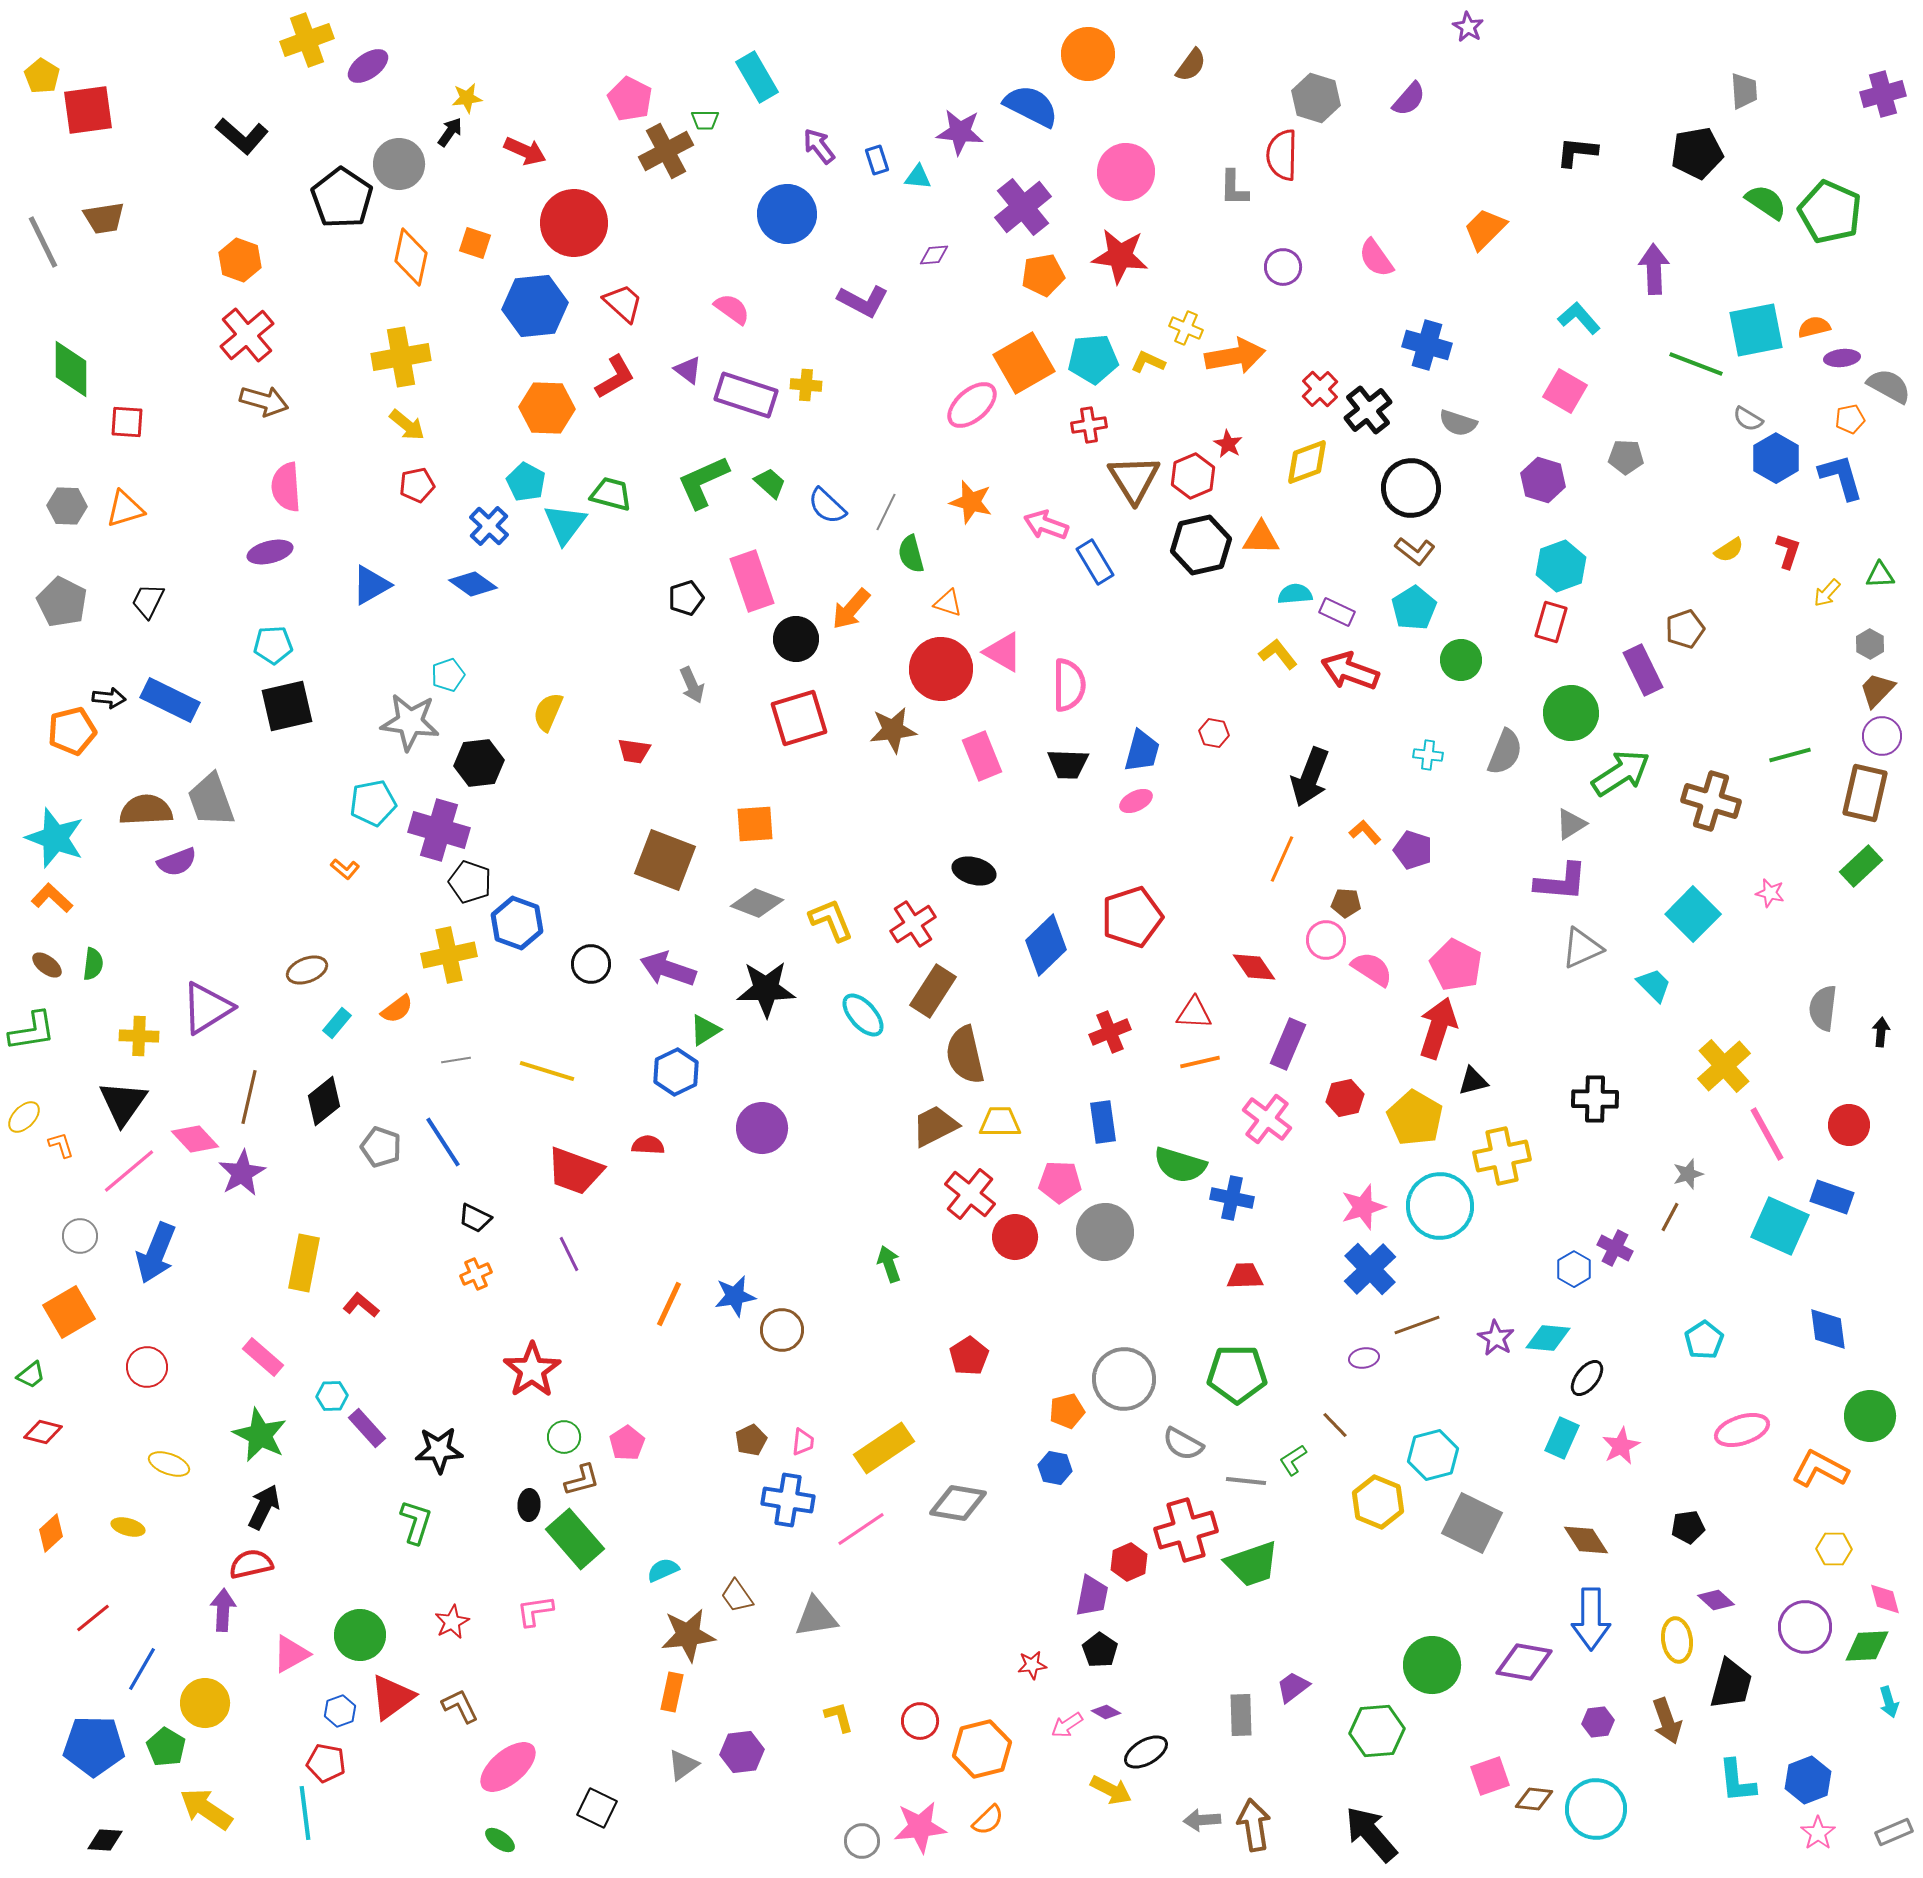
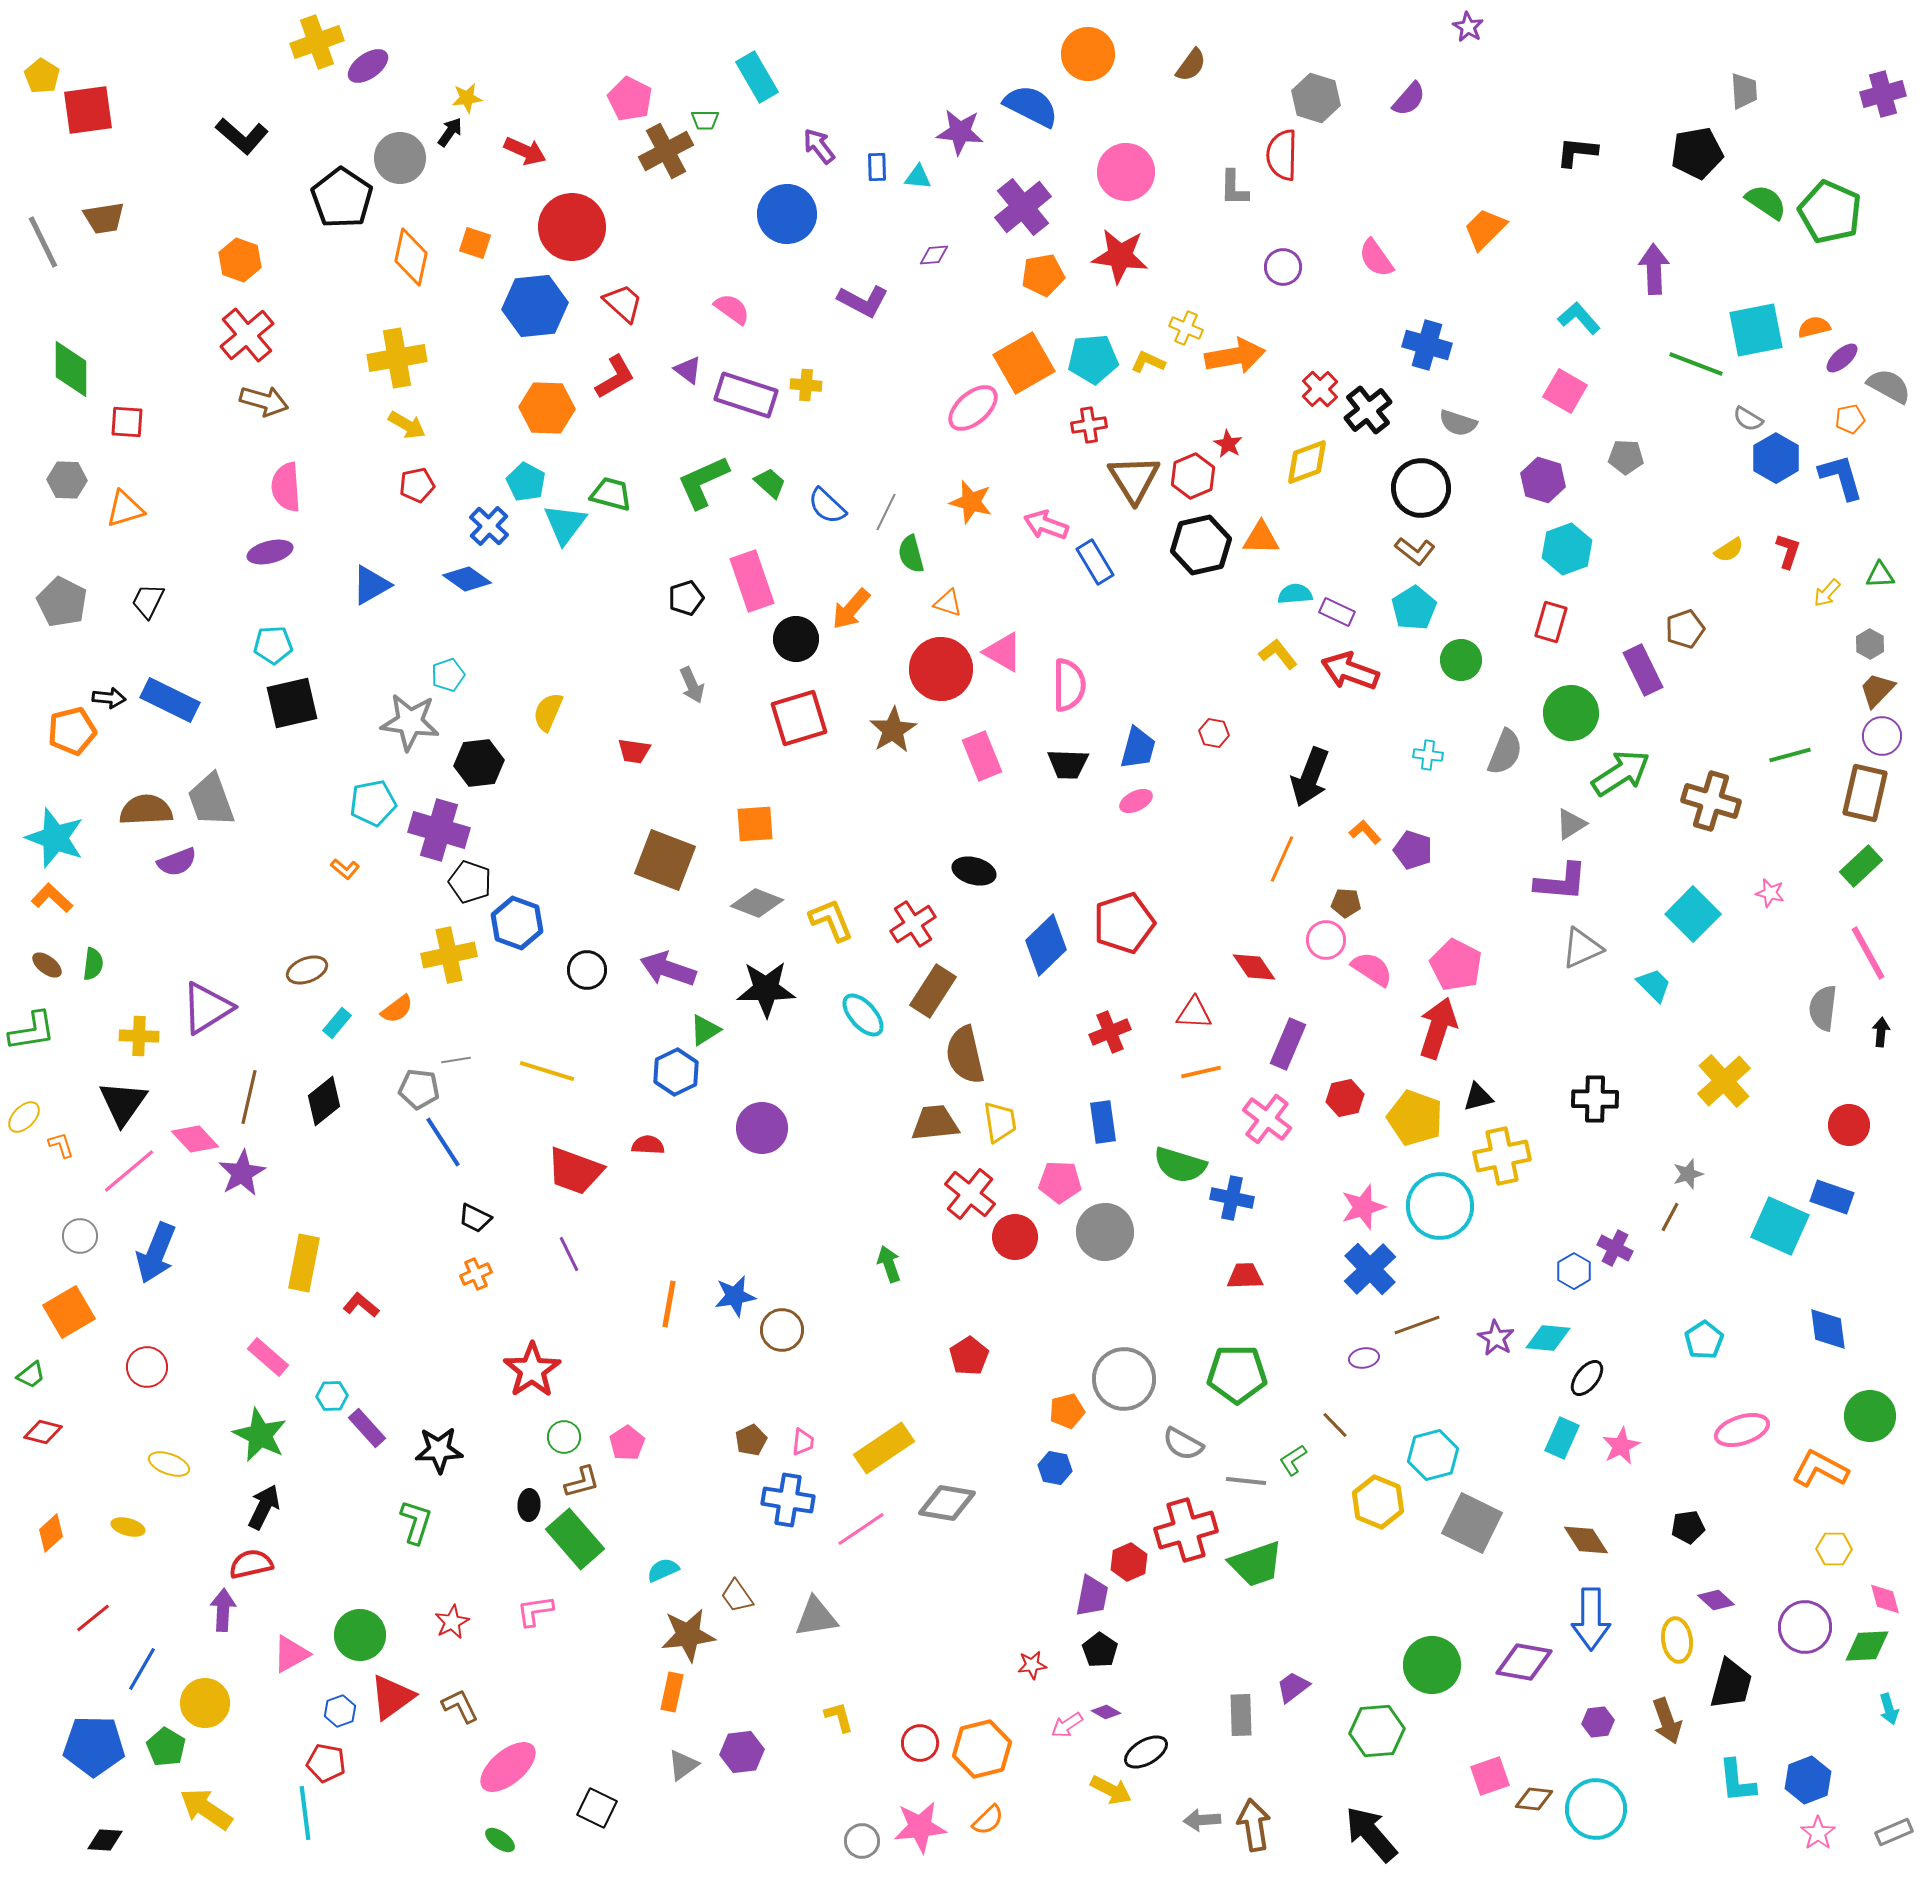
yellow cross at (307, 40): moved 10 px right, 2 px down
blue rectangle at (877, 160): moved 7 px down; rotated 16 degrees clockwise
gray circle at (399, 164): moved 1 px right, 6 px up
red circle at (574, 223): moved 2 px left, 4 px down
yellow cross at (401, 357): moved 4 px left, 1 px down
purple ellipse at (1842, 358): rotated 36 degrees counterclockwise
pink ellipse at (972, 405): moved 1 px right, 3 px down
yellow arrow at (407, 425): rotated 9 degrees counterclockwise
black circle at (1411, 488): moved 10 px right
gray hexagon at (67, 506): moved 26 px up
cyan hexagon at (1561, 566): moved 6 px right, 17 px up
blue diamond at (473, 584): moved 6 px left, 5 px up
black square at (287, 706): moved 5 px right, 3 px up
brown star at (893, 730): rotated 24 degrees counterclockwise
blue trapezoid at (1142, 751): moved 4 px left, 3 px up
red pentagon at (1132, 917): moved 8 px left, 6 px down
black circle at (591, 964): moved 4 px left, 6 px down
orange line at (1200, 1062): moved 1 px right, 10 px down
yellow cross at (1724, 1066): moved 15 px down
black triangle at (1473, 1081): moved 5 px right, 16 px down
yellow pentagon at (1415, 1118): rotated 10 degrees counterclockwise
yellow trapezoid at (1000, 1122): rotated 81 degrees clockwise
brown trapezoid at (935, 1126): moved 3 px up; rotated 21 degrees clockwise
pink line at (1767, 1134): moved 101 px right, 181 px up
gray pentagon at (381, 1147): moved 38 px right, 58 px up; rotated 12 degrees counterclockwise
blue hexagon at (1574, 1269): moved 2 px down
orange line at (669, 1304): rotated 15 degrees counterclockwise
pink rectangle at (263, 1357): moved 5 px right
brown L-shape at (582, 1480): moved 2 px down
gray diamond at (958, 1503): moved 11 px left
green trapezoid at (1252, 1564): moved 4 px right
cyan arrow at (1889, 1702): moved 7 px down
red circle at (920, 1721): moved 22 px down
